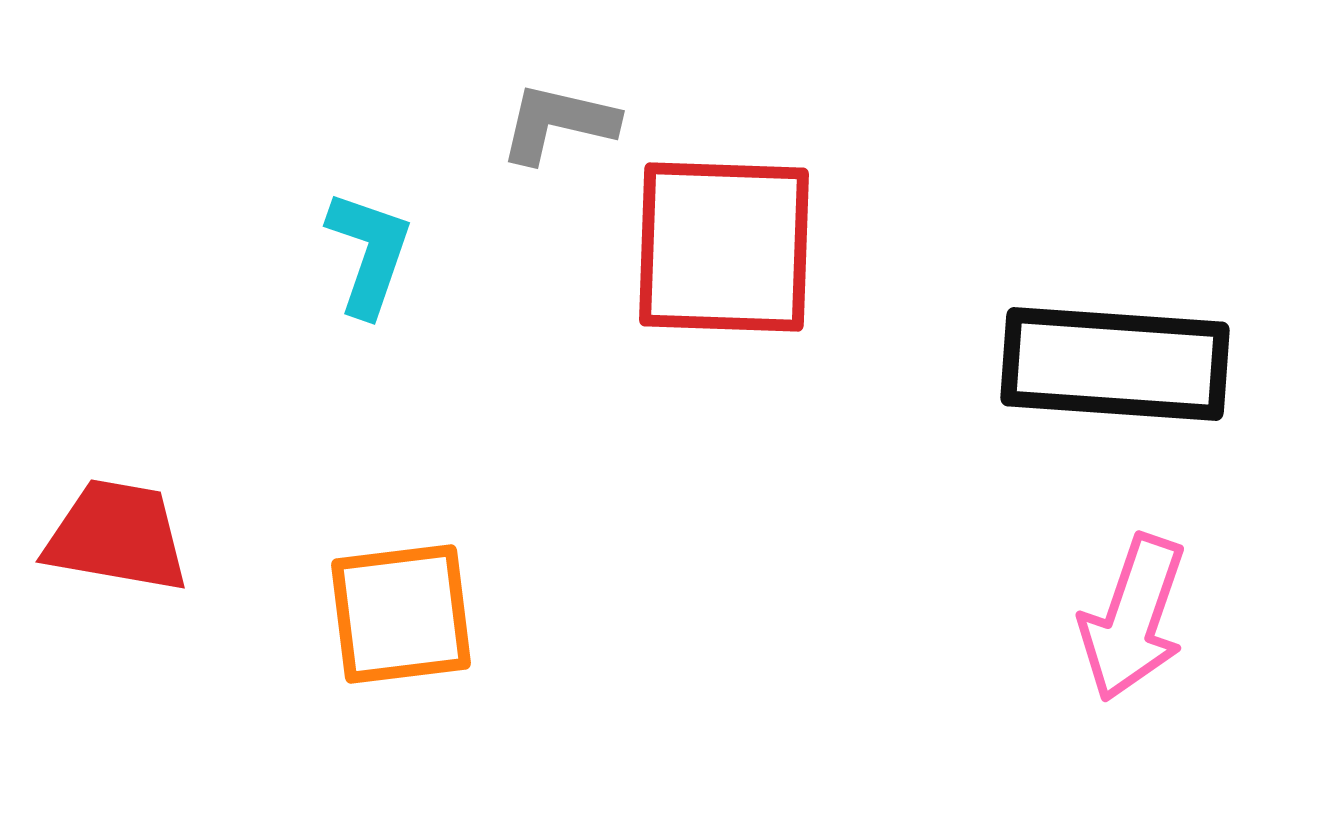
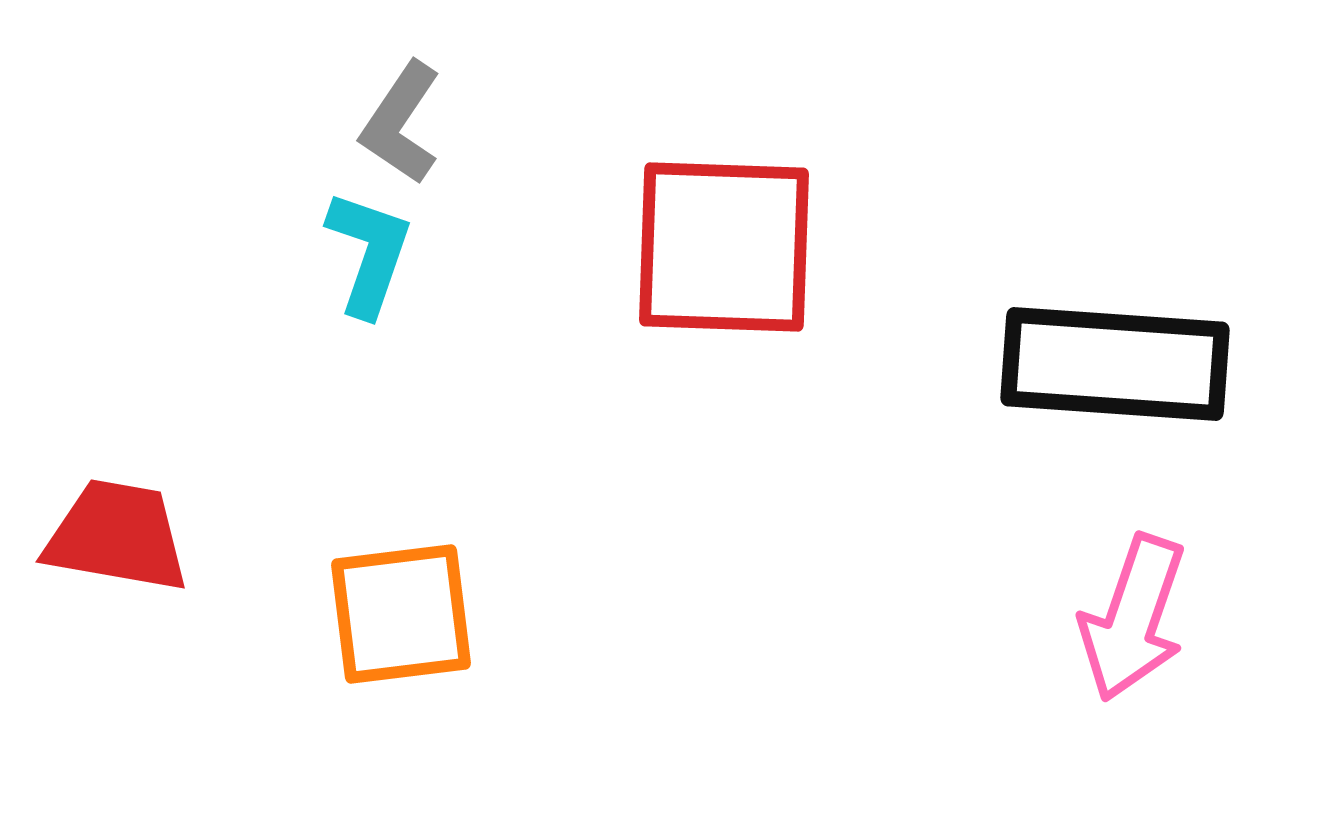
gray L-shape: moved 157 px left; rotated 69 degrees counterclockwise
